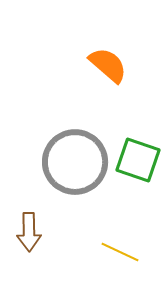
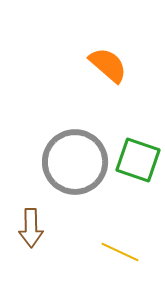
brown arrow: moved 2 px right, 4 px up
